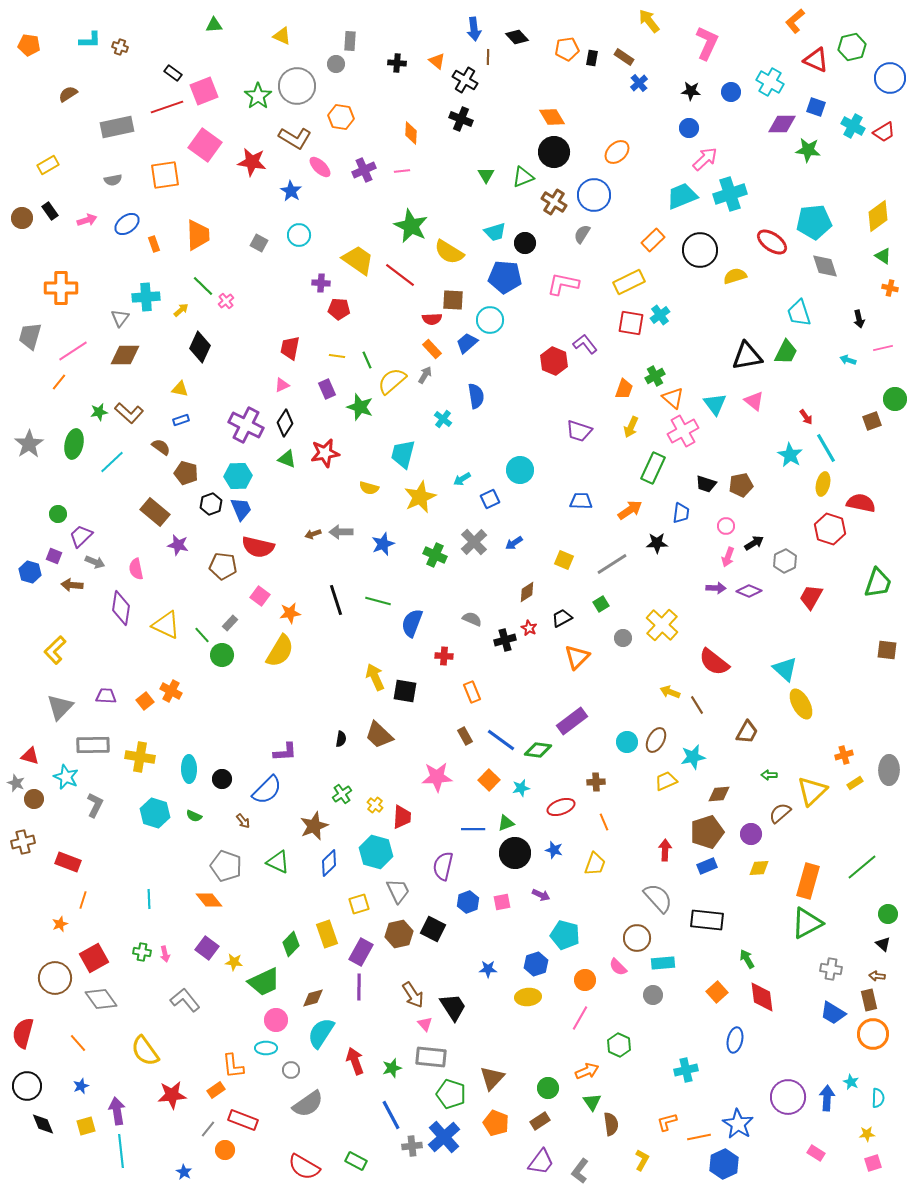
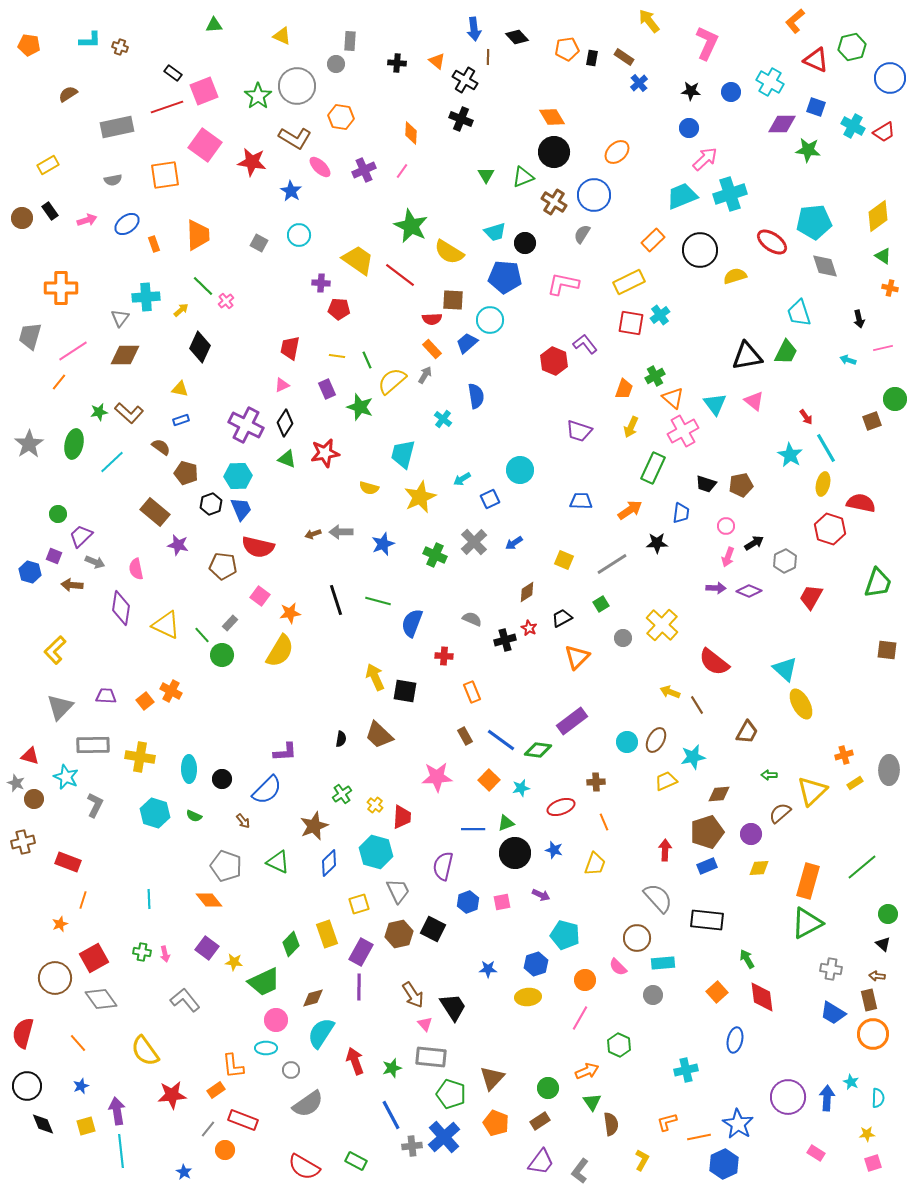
pink line at (402, 171): rotated 49 degrees counterclockwise
